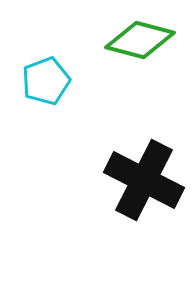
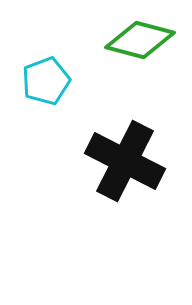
black cross: moved 19 px left, 19 px up
